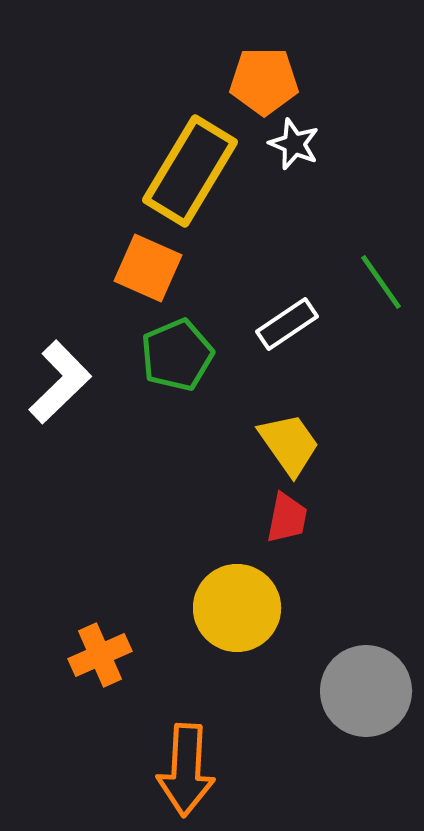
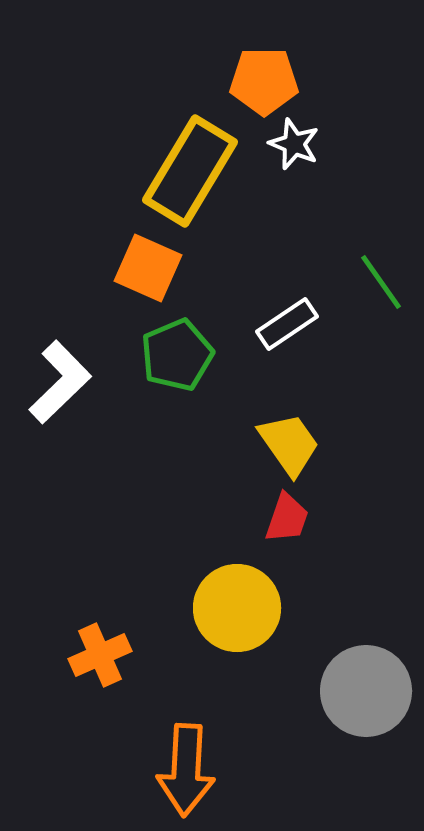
red trapezoid: rotated 8 degrees clockwise
